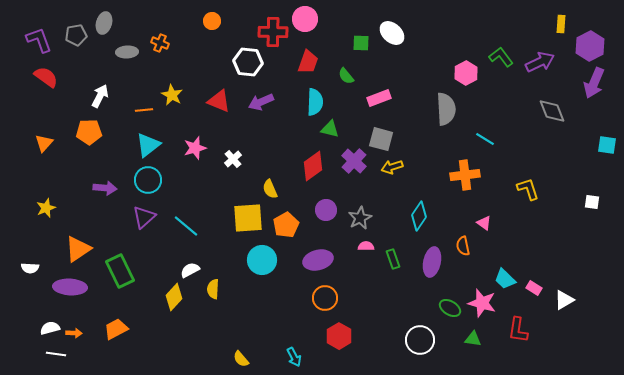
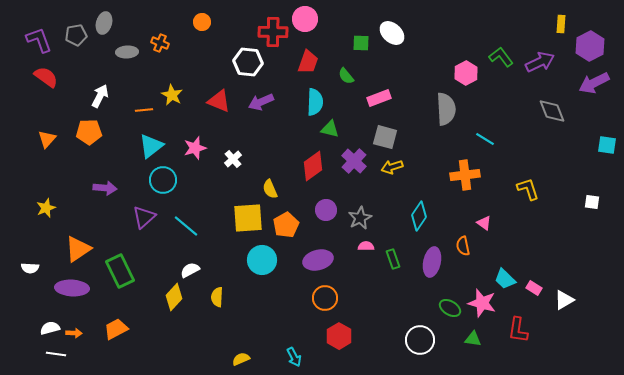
orange circle at (212, 21): moved 10 px left, 1 px down
purple arrow at (594, 83): rotated 40 degrees clockwise
gray square at (381, 139): moved 4 px right, 2 px up
orange triangle at (44, 143): moved 3 px right, 4 px up
cyan triangle at (148, 145): moved 3 px right, 1 px down
cyan circle at (148, 180): moved 15 px right
purple ellipse at (70, 287): moved 2 px right, 1 px down
yellow semicircle at (213, 289): moved 4 px right, 8 px down
yellow semicircle at (241, 359): rotated 108 degrees clockwise
